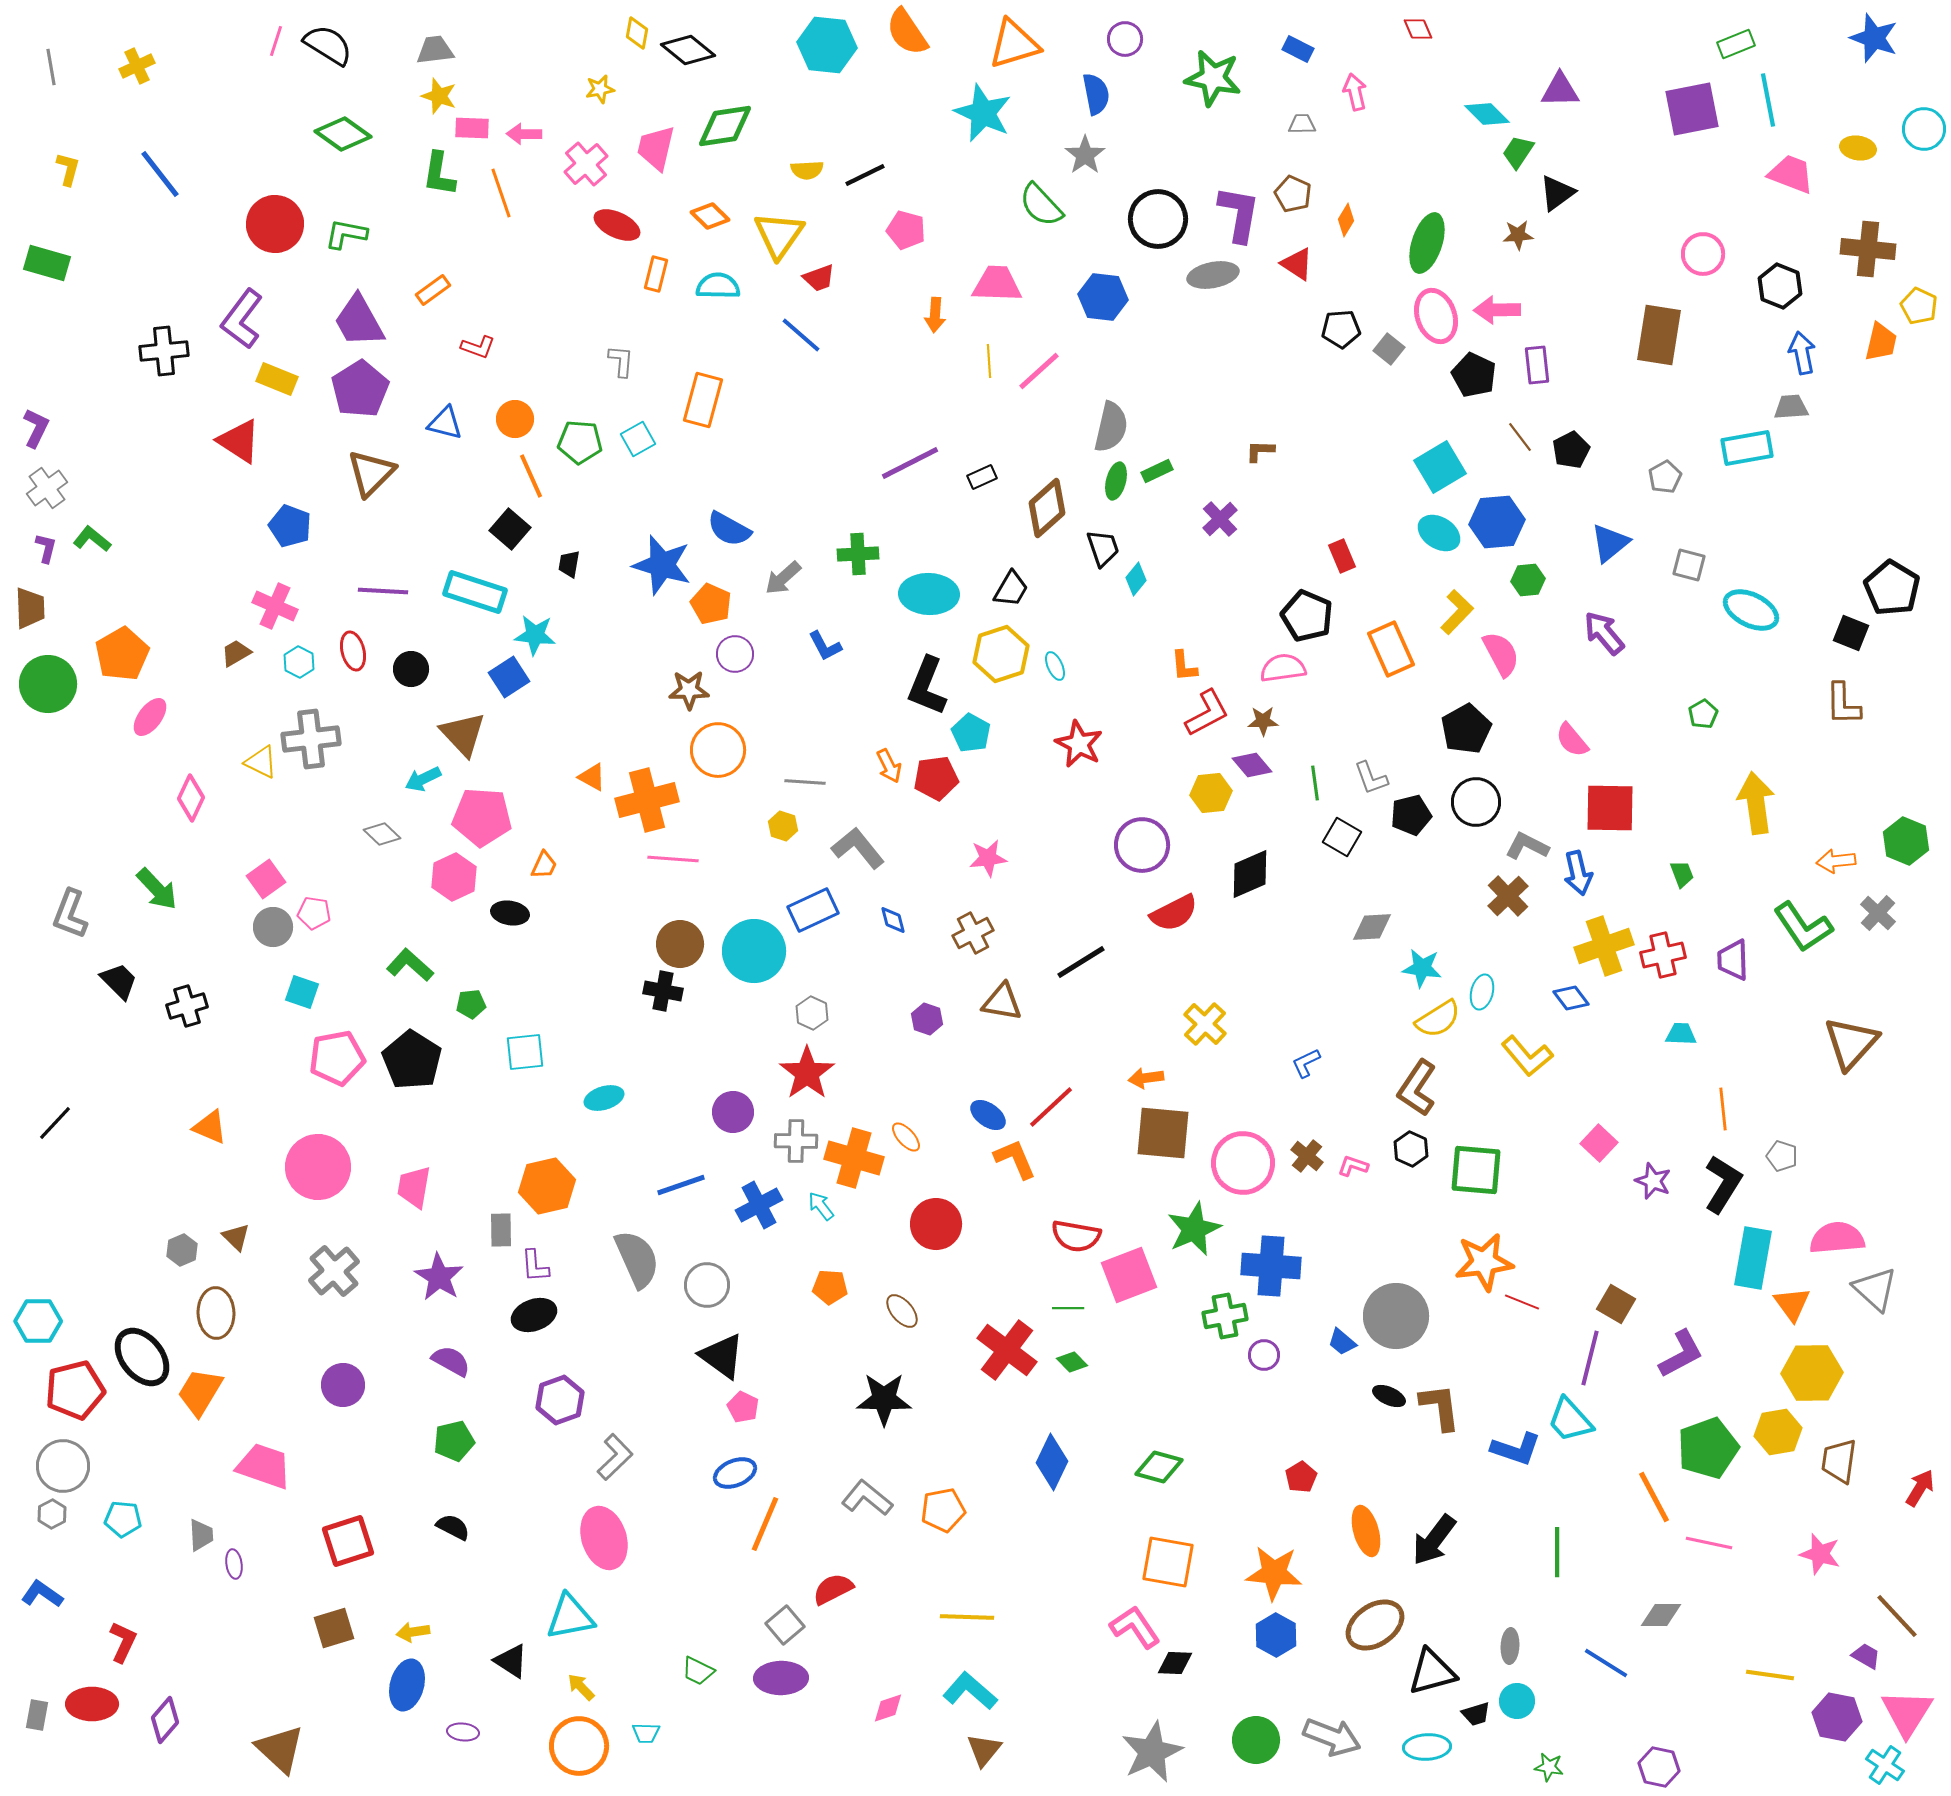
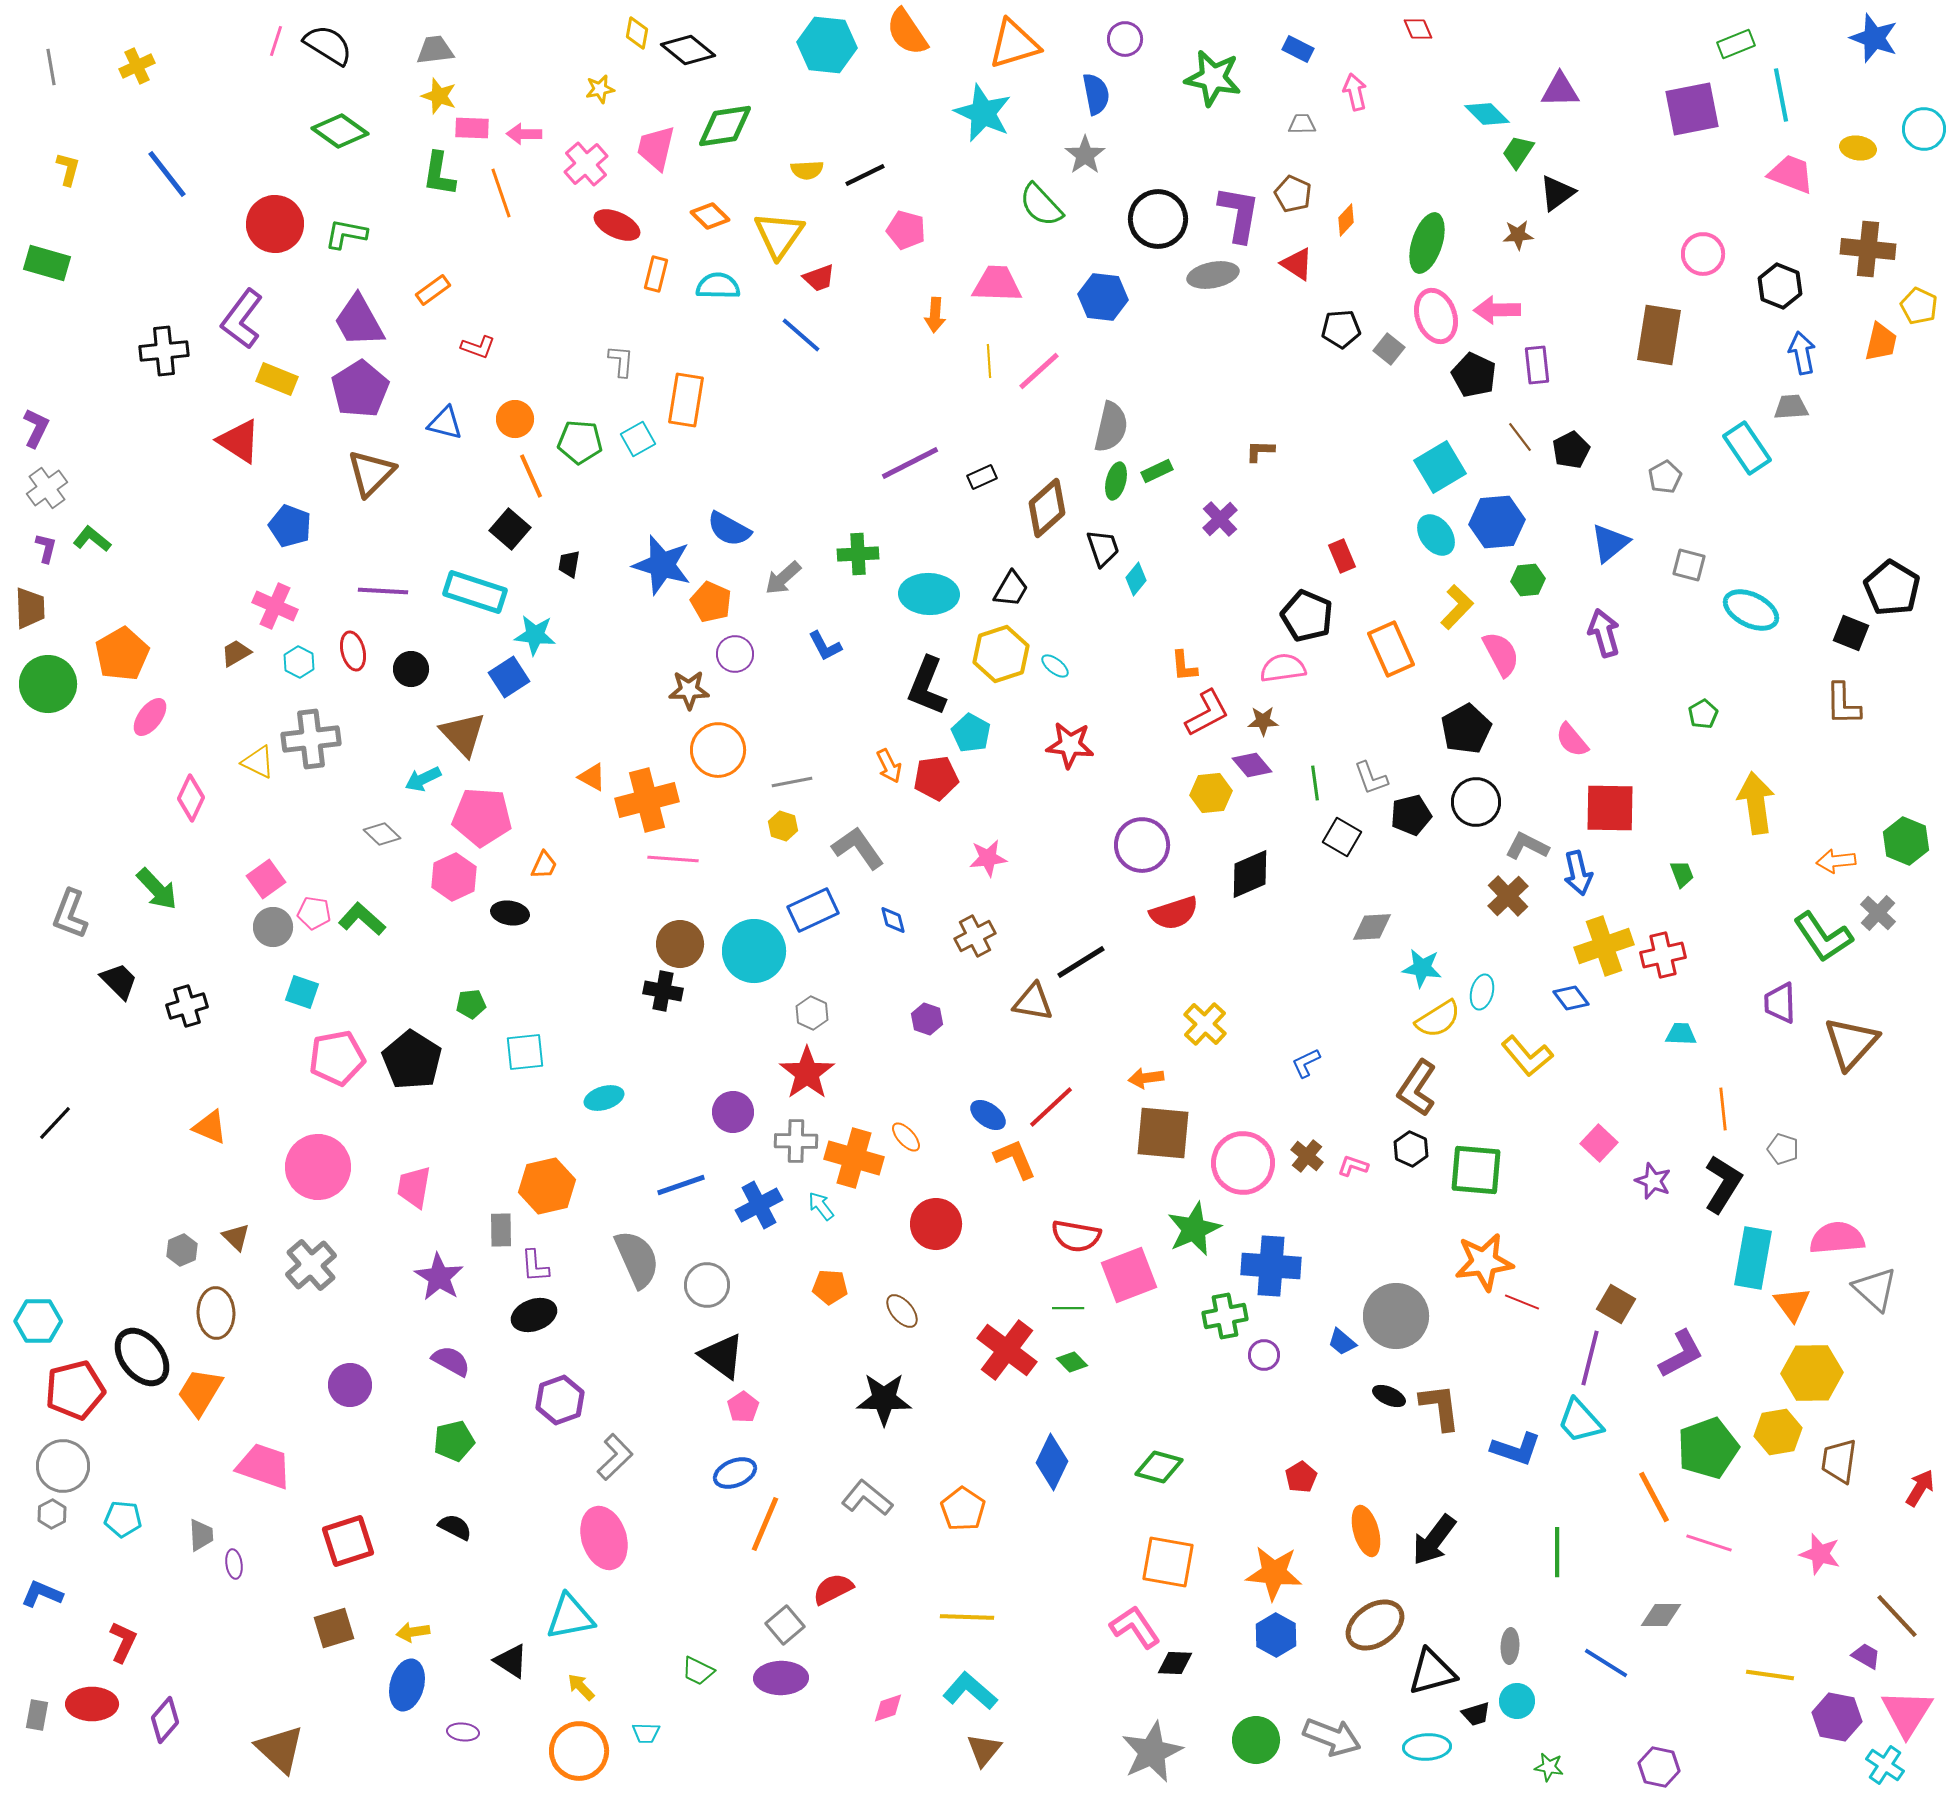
cyan line at (1768, 100): moved 13 px right, 5 px up
green diamond at (343, 134): moved 3 px left, 3 px up
blue line at (160, 174): moved 7 px right
orange diamond at (1346, 220): rotated 12 degrees clockwise
orange rectangle at (703, 400): moved 17 px left; rotated 6 degrees counterclockwise
cyan rectangle at (1747, 448): rotated 66 degrees clockwise
cyan ellipse at (1439, 533): moved 3 px left, 2 px down; rotated 21 degrees clockwise
orange pentagon at (711, 604): moved 2 px up
yellow L-shape at (1457, 612): moved 5 px up
purple arrow at (1604, 633): rotated 24 degrees clockwise
cyan ellipse at (1055, 666): rotated 28 degrees counterclockwise
red star at (1079, 744): moved 9 px left, 1 px down; rotated 21 degrees counterclockwise
yellow triangle at (261, 762): moved 3 px left
gray line at (805, 782): moved 13 px left; rotated 15 degrees counterclockwise
gray L-shape at (858, 848): rotated 4 degrees clockwise
red semicircle at (1174, 913): rotated 9 degrees clockwise
green L-shape at (1803, 927): moved 20 px right, 10 px down
brown cross at (973, 933): moved 2 px right, 3 px down
purple trapezoid at (1733, 960): moved 47 px right, 43 px down
green L-shape at (410, 965): moved 48 px left, 46 px up
brown triangle at (1002, 1002): moved 31 px right
gray pentagon at (1782, 1156): moved 1 px right, 7 px up
gray cross at (334, 1271): moved 23 px left, 6 px up
purple circle at (343, 1385): moved 7 px right
pink pentagon at (743, 1407): rotated 12 degrees clockwise
cyan trapezoid at (1570, 1420): moved 10 px right, 1 px down
orange pentagon at (943, 1510): moved 20 px right, 1 px up; rotated 27 degrees counterclockwise
black semicircle at (453, 1527): moved 2 px right
pink line at (1709, 1543): rotated 6 degrees clockwise
blue L-shape at (42, 1594): rotated 12 degrees counterclockwise
orange circle at (579, 1746): moved 5 px down
